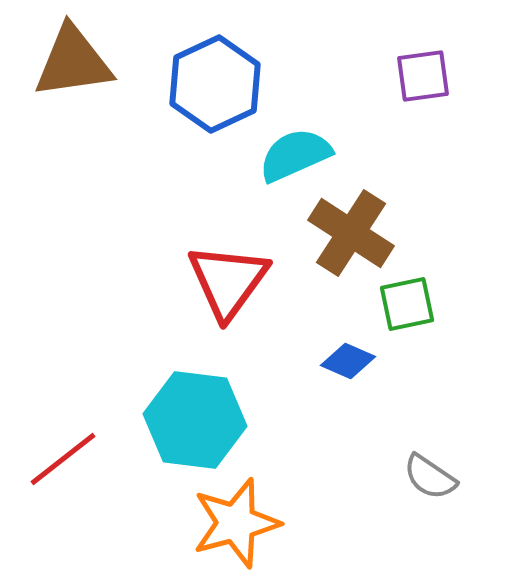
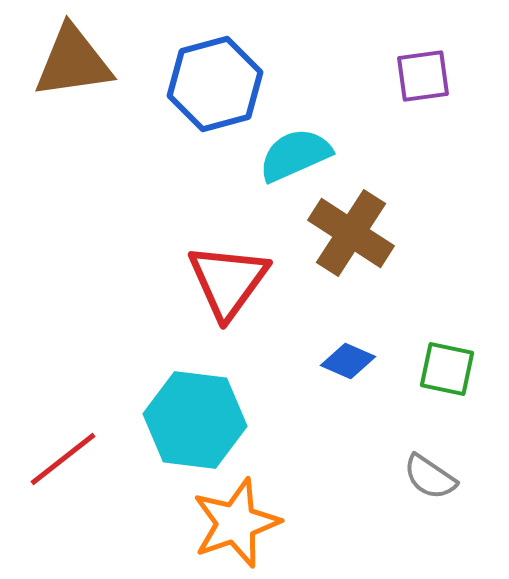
blue hexagon: rotated 10 degrees clockwise
green square: moved 40 px right, 65 px down; rotated 24 degrees clockwise
orange star: rotated 4 degrees counterclockwise
